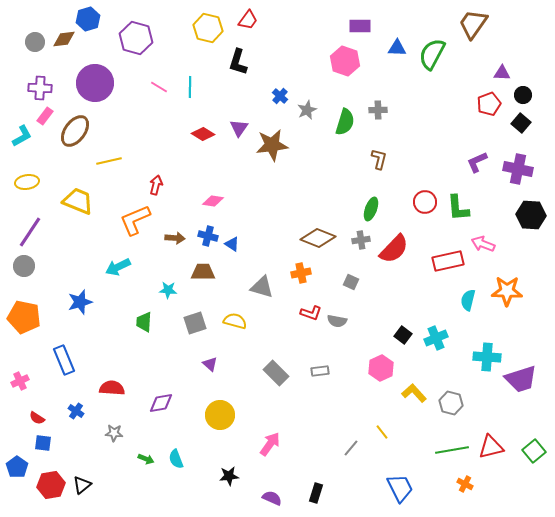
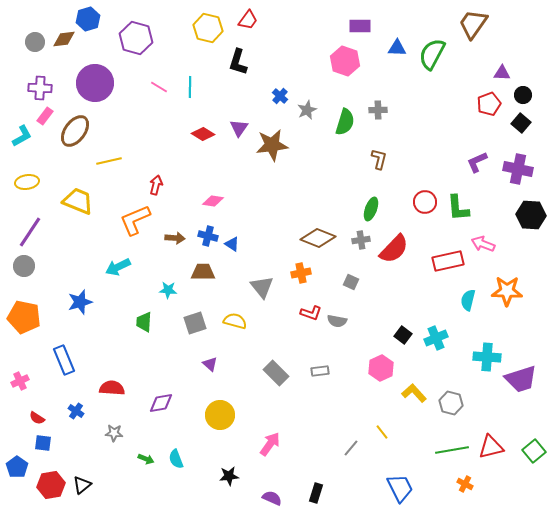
gray triangle at (262, 287): rotated 35 degrees clockwise
